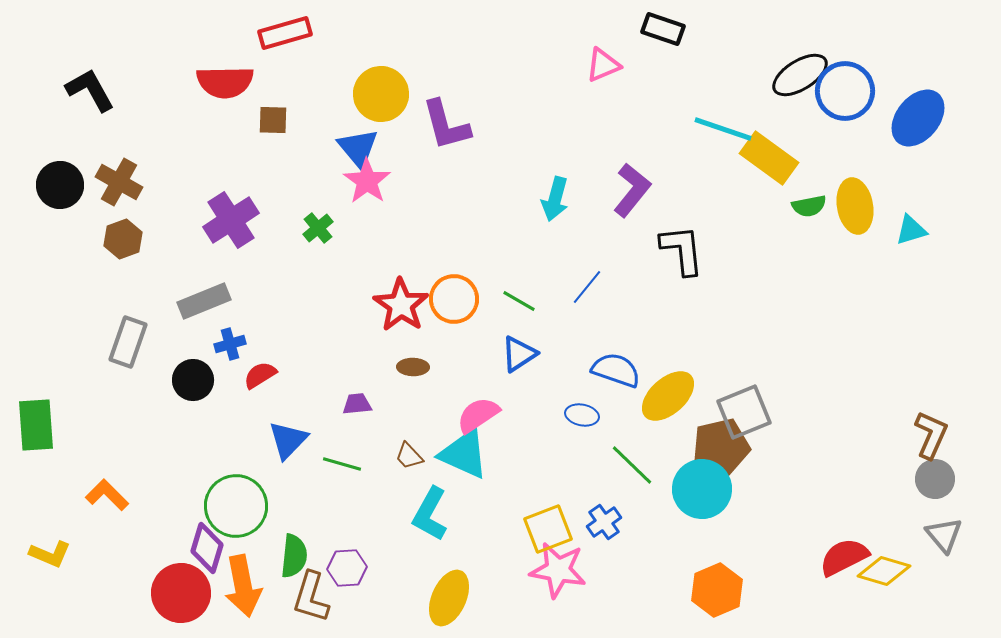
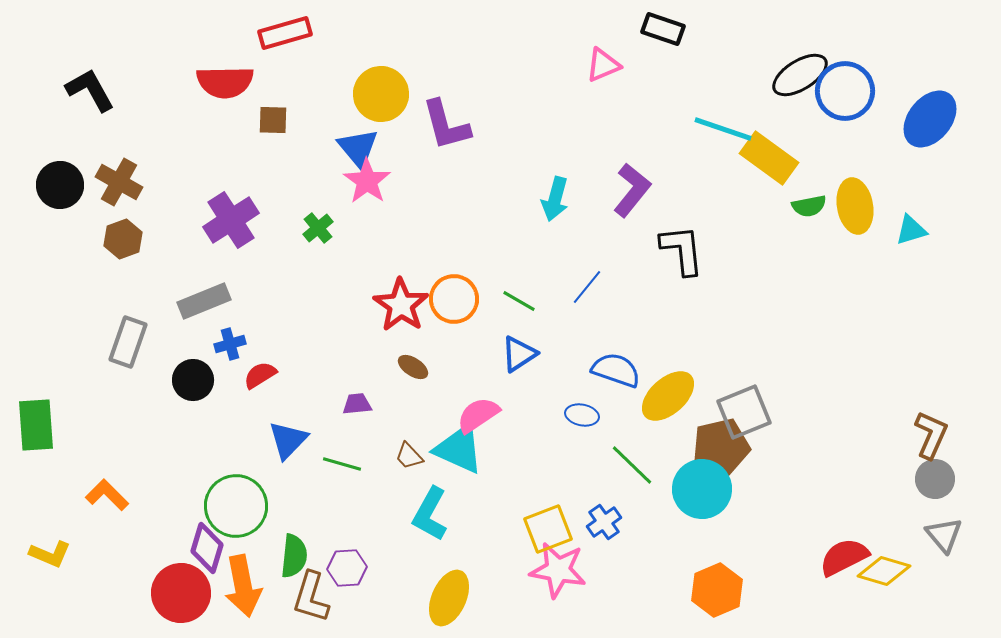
blue ellipse at (918, 118): moved 12 px right, 1 px down
brown ellipse at (413, 367): rotated 32 degrees clockwise
cyan triangle at (464, 454): moved 5 px left, 5 px up
